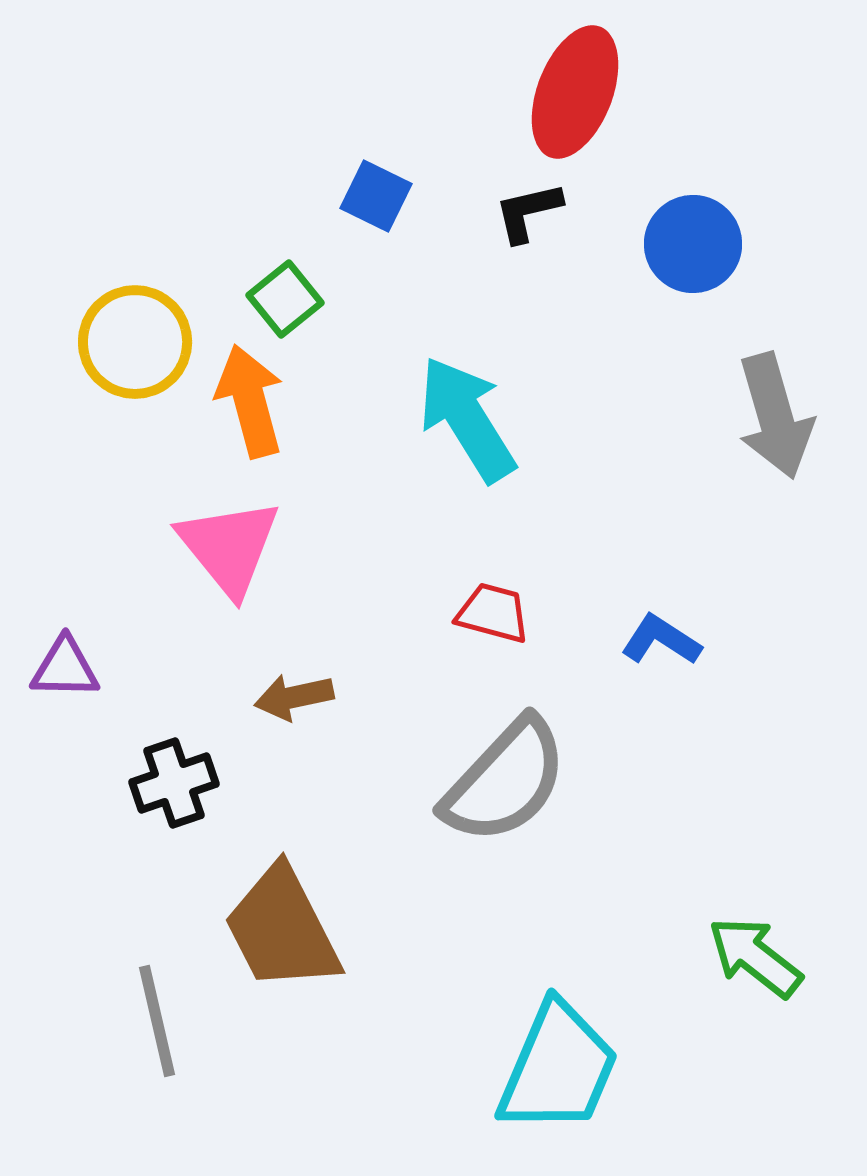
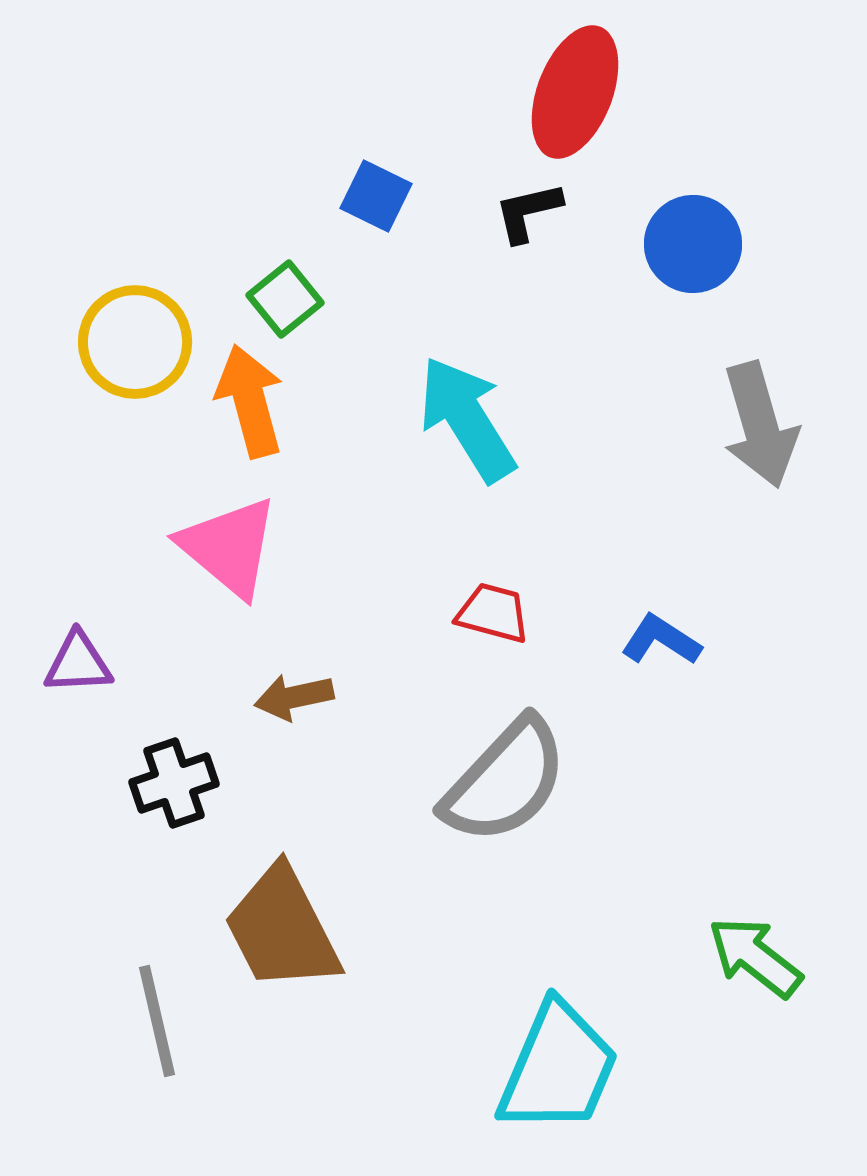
gray arrow: moved 15 px left, 9 px down
pink triangle: rotated 11 degrees counterclockwise
purple triangle: moved 13 px right, 5 px up; rotated 4 degrees counterclockwise
